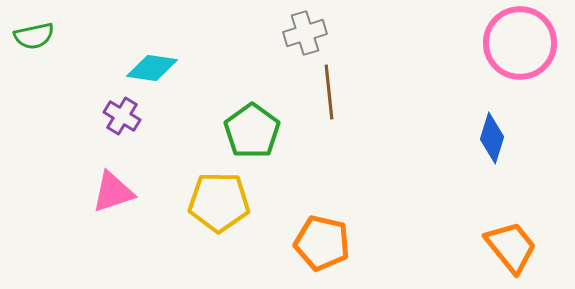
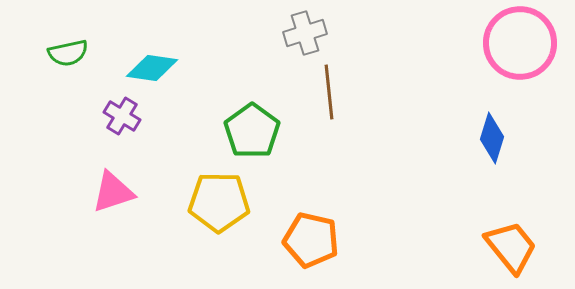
green semicircle: moved 34 px right, 17 px down
orange pentagon: moved 11 px left, 3 px up
